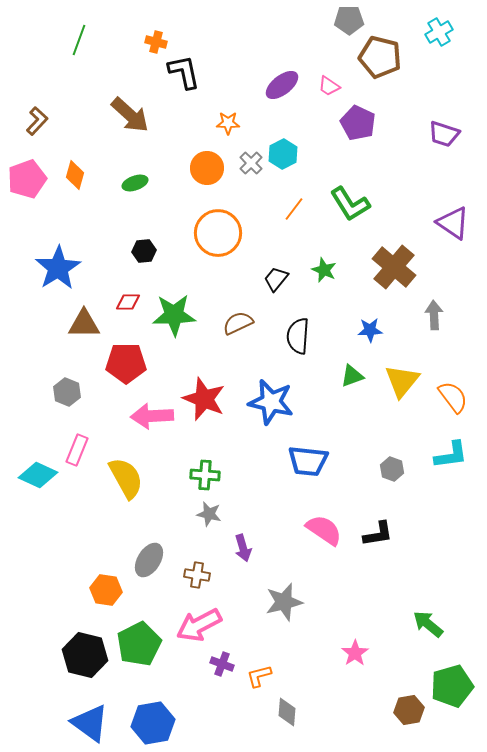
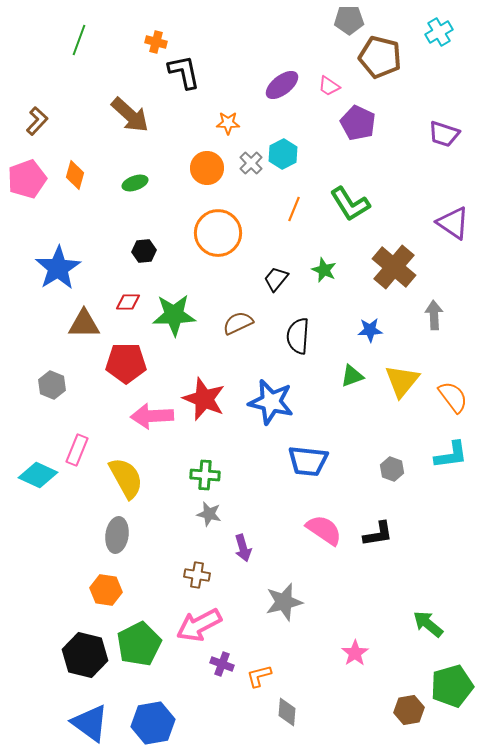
orange line at (294, 209): rotated 15 degrees counterclockwise
gray hexagon at (67, 392): moved 15 px left, 7 px up
gray ellipse at (149, 560): moved 32 px left, 25 px up; rotated 24 degrees counterclockwise
